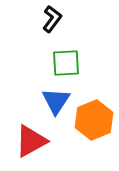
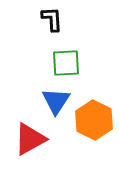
black L-shape: rotated 40 degrees counterclockwise
orange hexagon: rotated 12 degrees counterclockwise
red triangle: moved 1 px left, 2 px up
